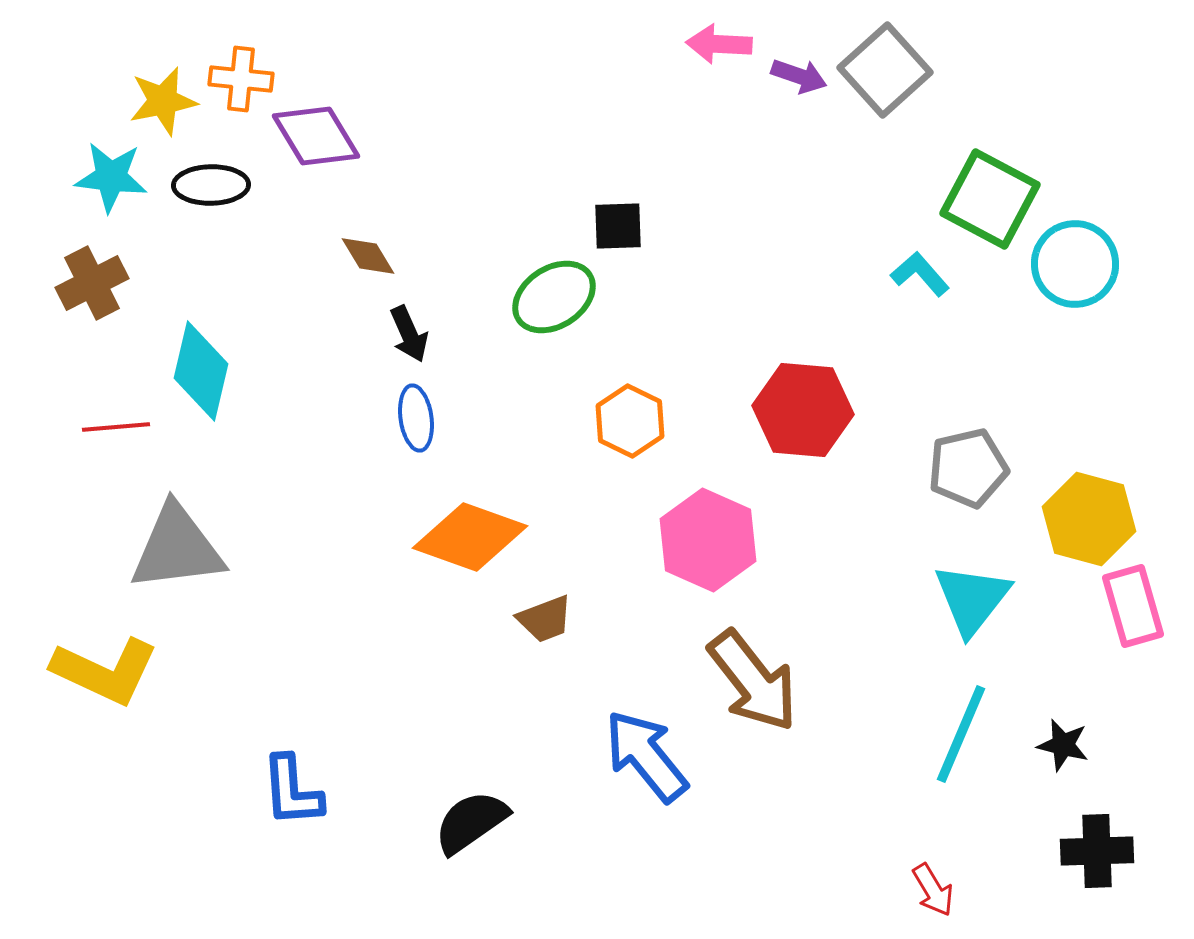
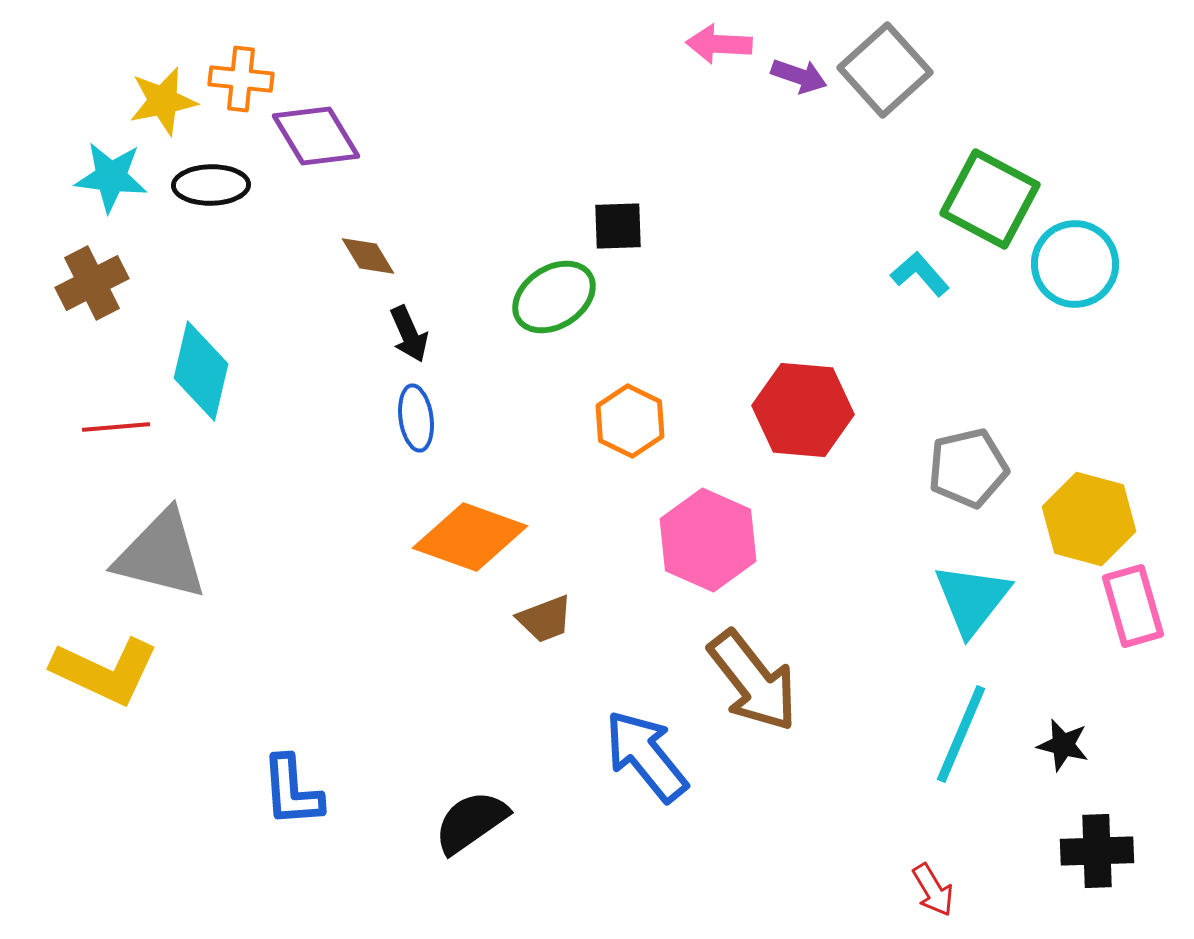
gray triangle: moved 16 px left, 7 px down; rotated 21 degrees clockwise
